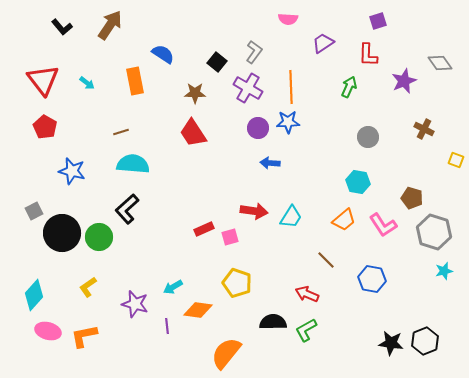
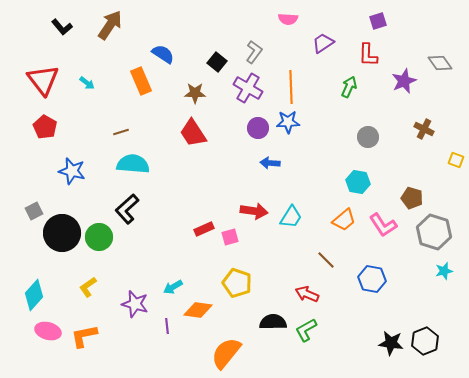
orange rectangle at (135, 81): moved 6 px right; rotated 12 degrees counterclockwise
